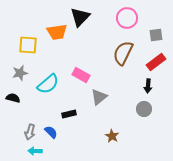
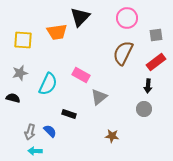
yellow square: moved 5 px left, 5 px up
cyan semicircle: rotated 25 degrees counterclockwise
black rectangle: rotated 32 degrees clockwise
blue semicircle: moved 1 px left, 1 px up
brown star: rotated 24 degrees counterclockwise
